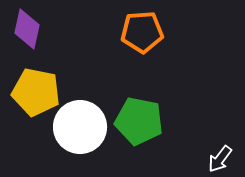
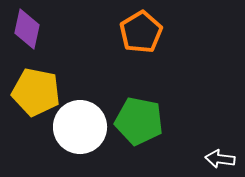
orange pentagon: moved 1 px left; rotated 27 degrees counterclockwise
white arrow: rotated 60 degrees clockwise
